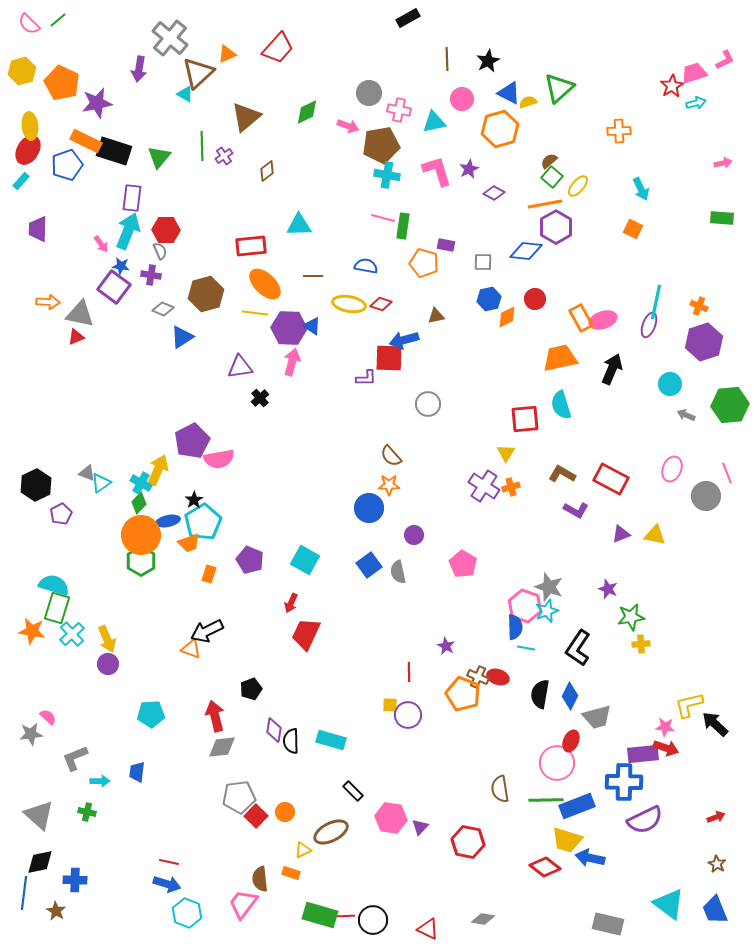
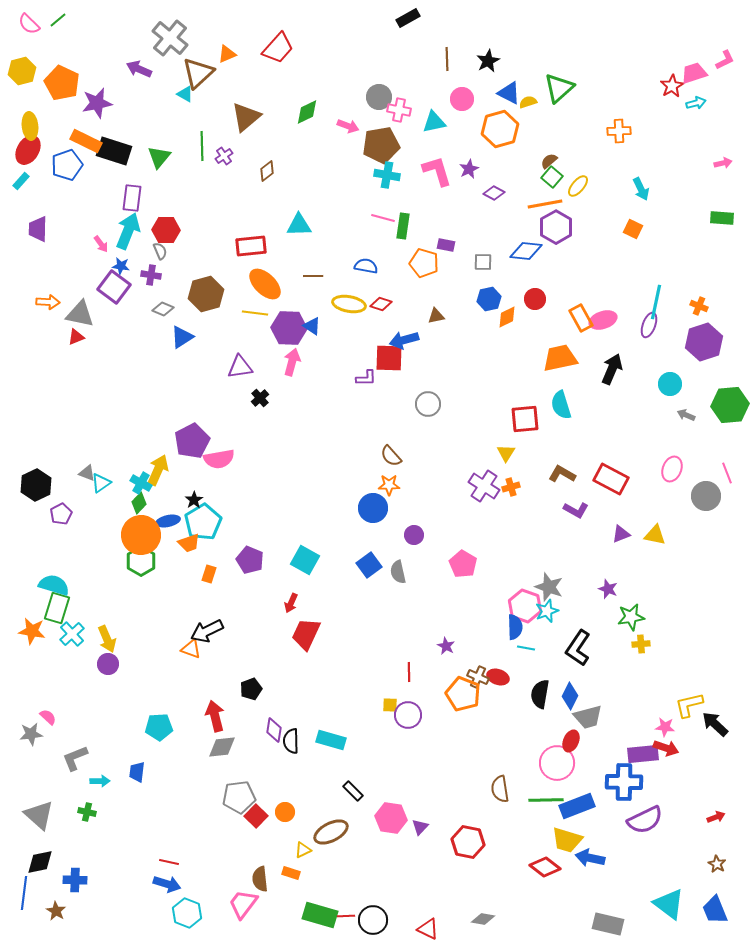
purple arrow at (139, 69): rotated 105 degrees clockwise
gray circle at (369, 93): moved 10 px right, 4 px down
blue circle at (369, 508): moved 4 px right
cyan pentagon at (151, 714): moved 8 px right, 13 px down
gray trapezoid at (597, 717): moved 9 px left
